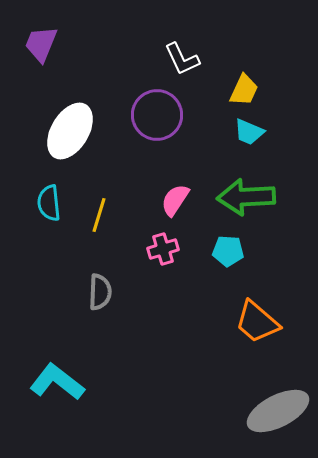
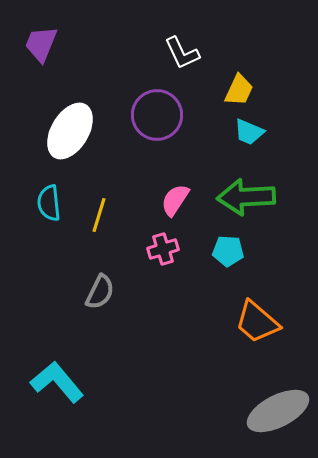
white L-shape: moved 6 px up
yellow trapezoid: moved 5 px left
gray semicircle: rotated 24 degrees clockwise
cyan L-shape: rotated 12 degrees clockwise
